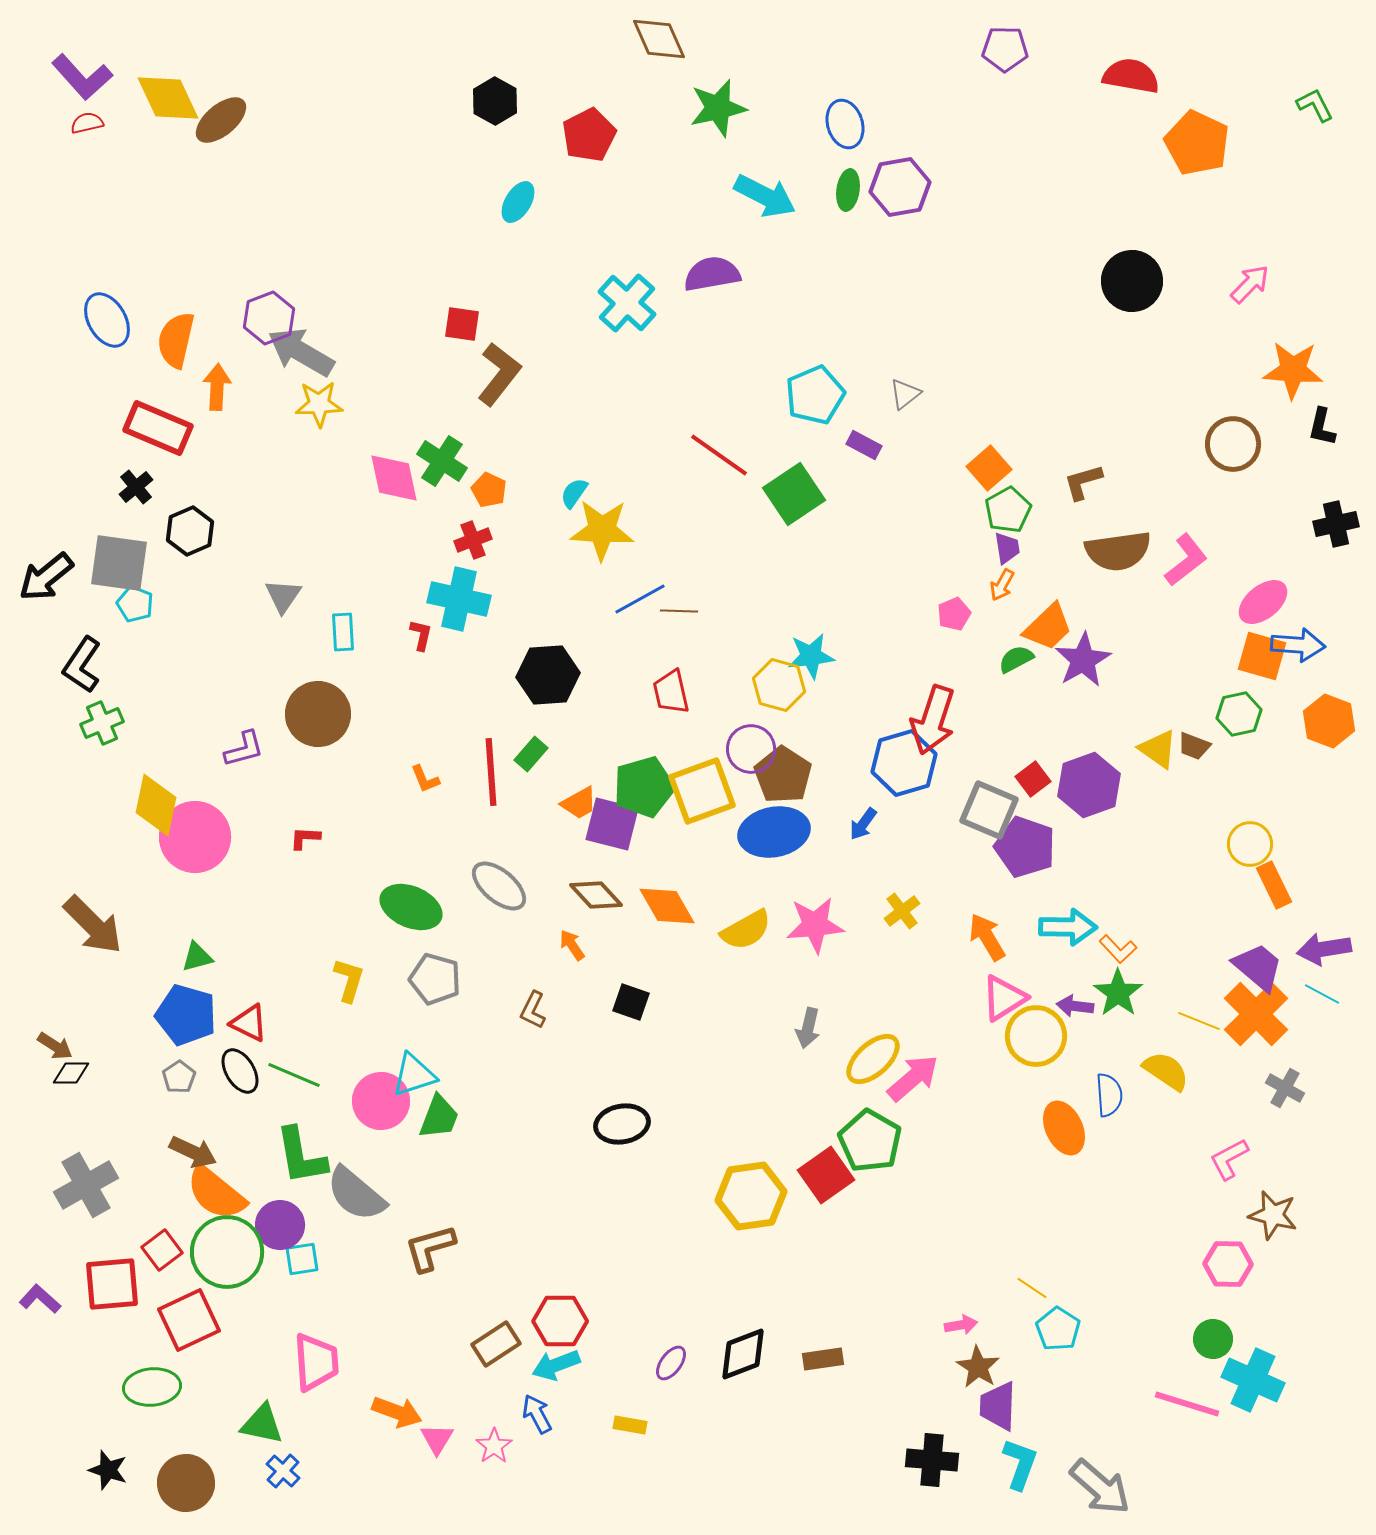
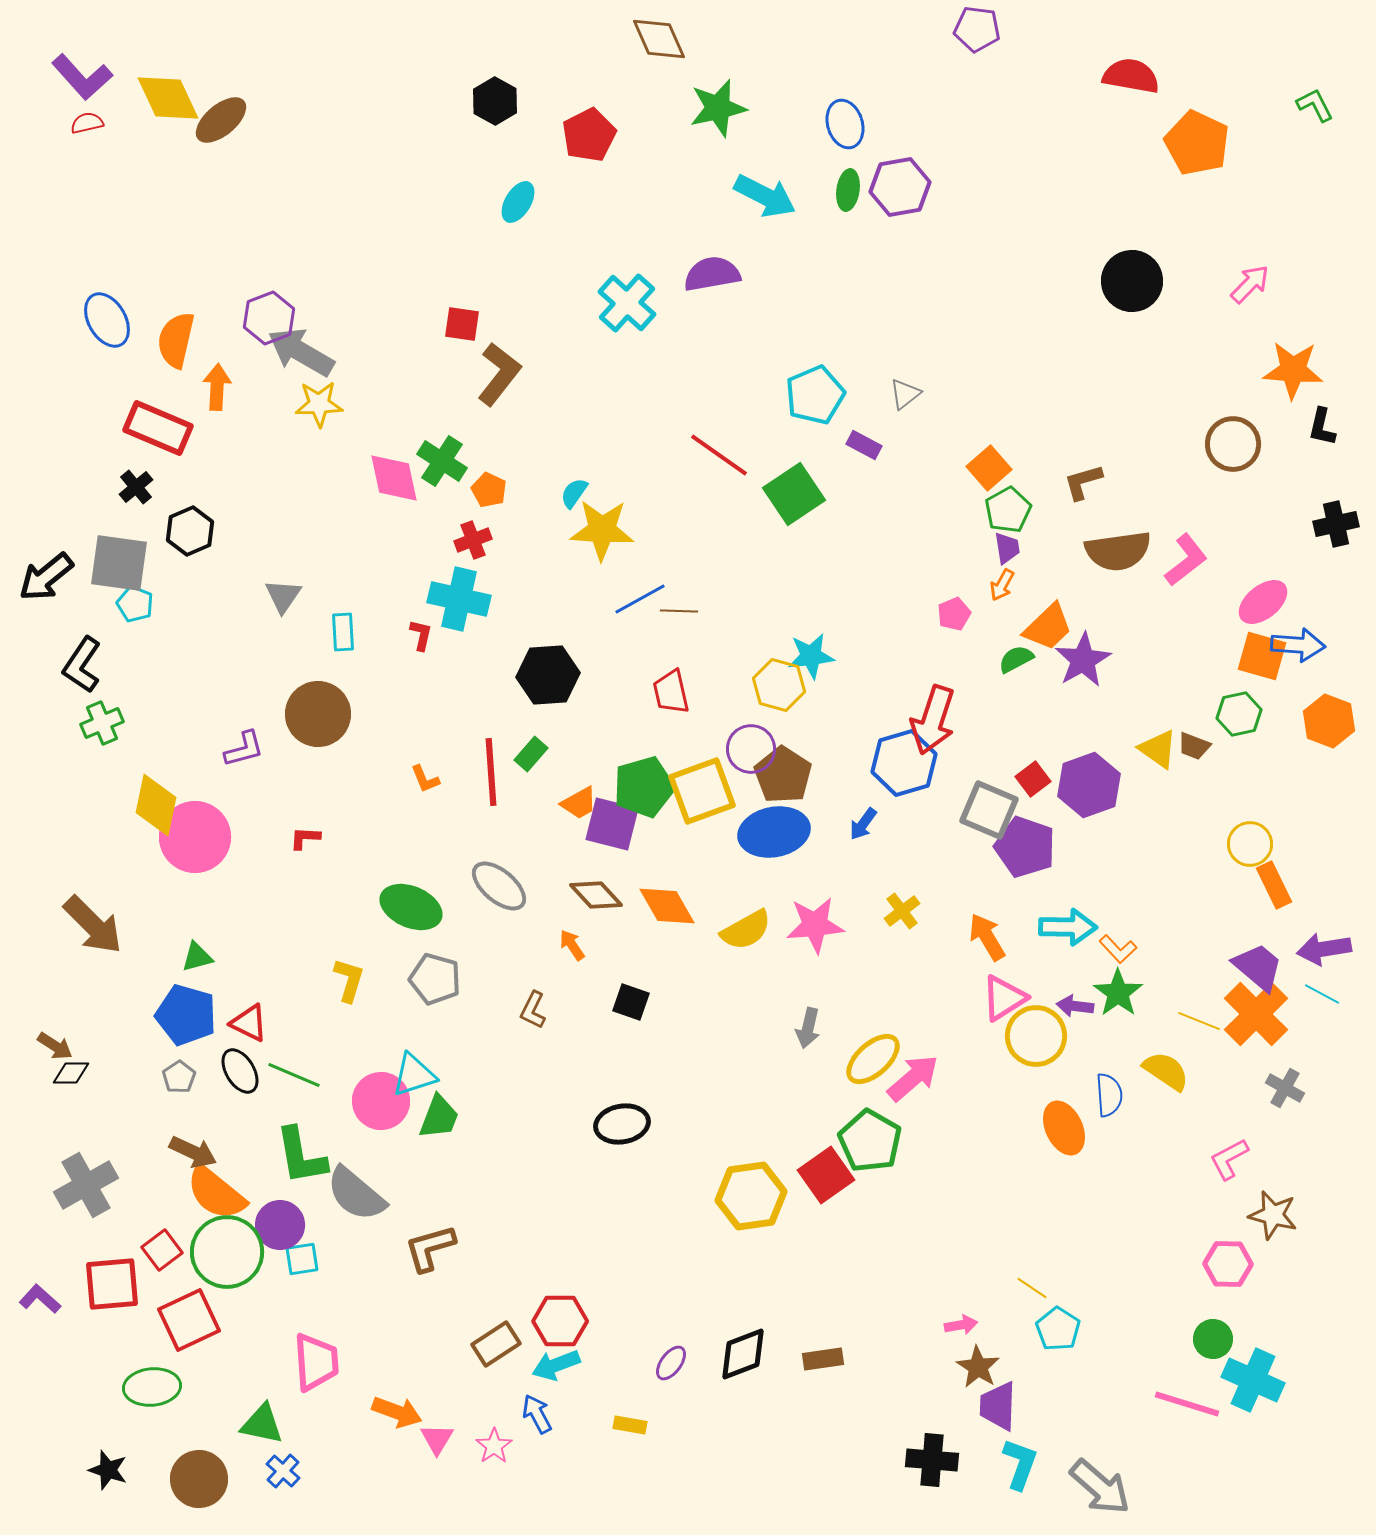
purple pentagon at (1005, 49): moved 28 px left, 20 px up; rotated 6 degrees clockwise
brown circle at (186, 1483): moved 13 px right, 4 px up
